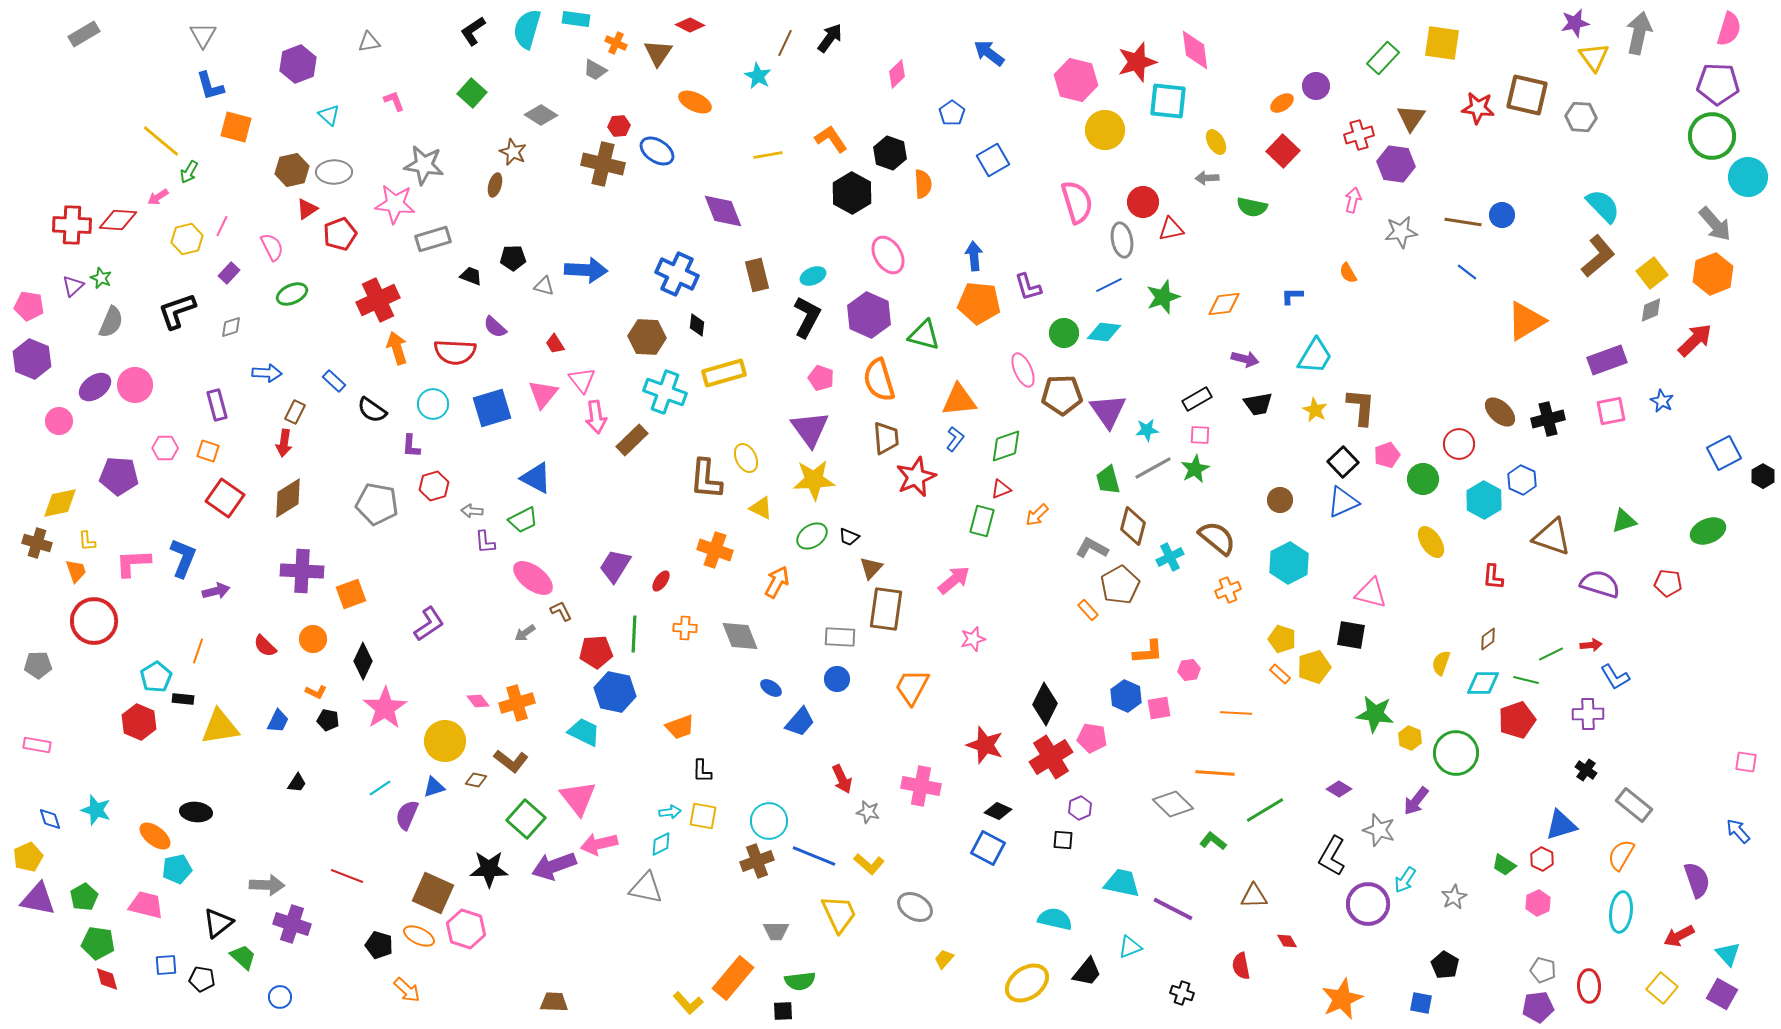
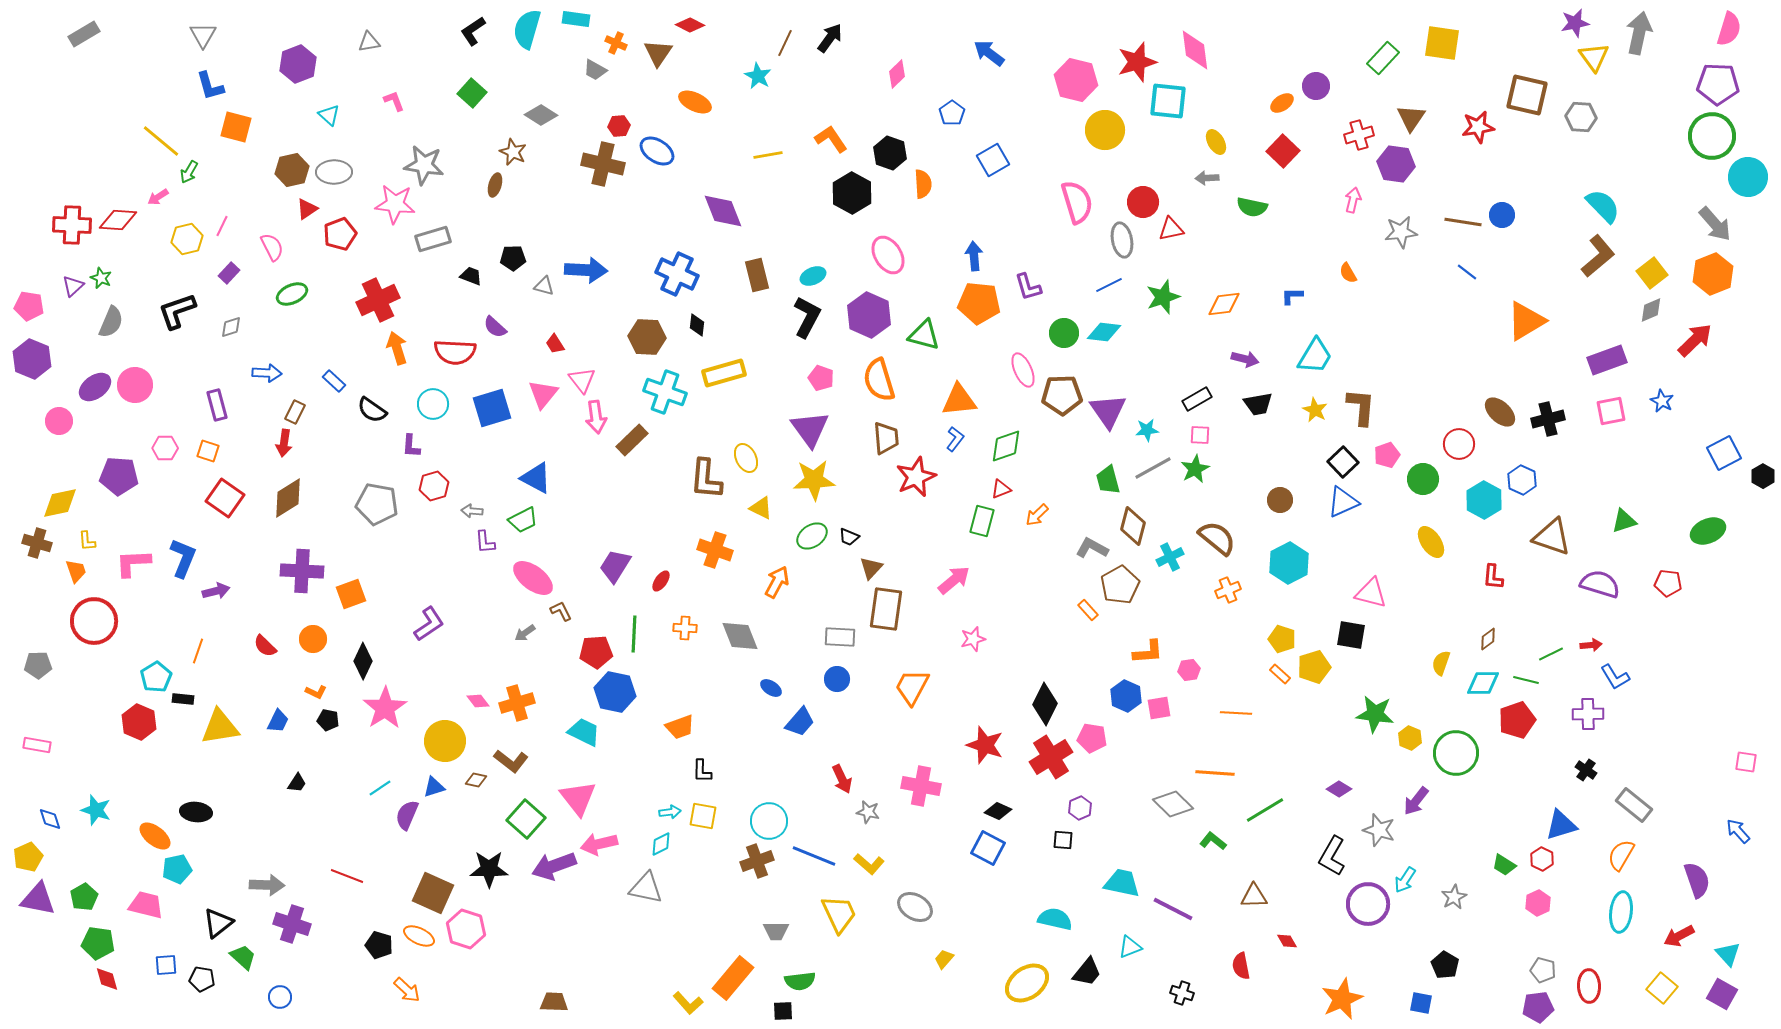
red star at (1478, 108): moved 19 px down; rotated 16 degrees counterclockwise
